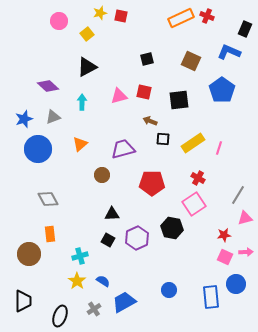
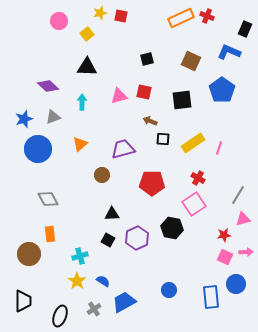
black triangle at (87, 67): rotated 30 degrees clockwise
black square at (179, 100): moved 3 px right
pink triangle at (245, 218): moved 2 px left, 1 px down
